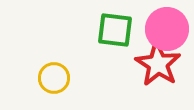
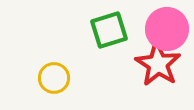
green square: moved 6 px left; rotated 24 degrees counterclockwise
